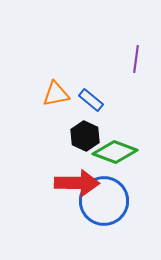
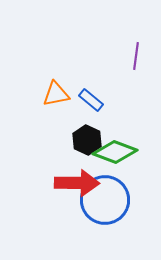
purple line: moved 3 px up
black hexagon: moved 2 px right, 4 px down
blue circle: moved 1 px right, 1 px up
